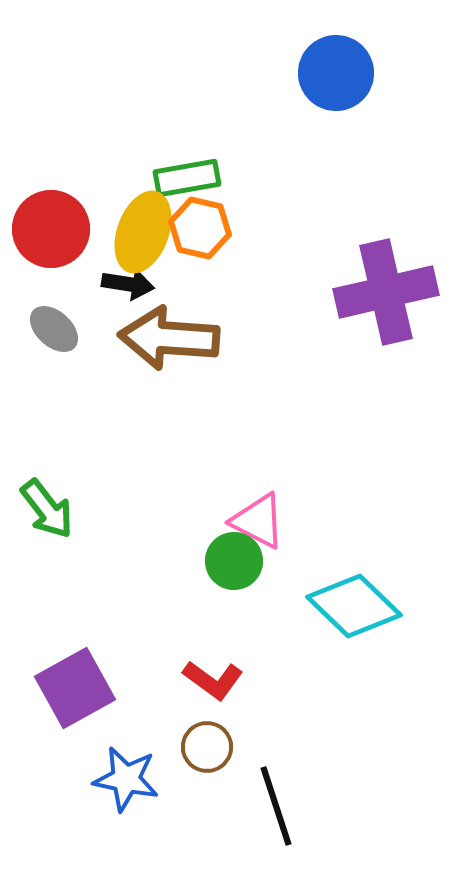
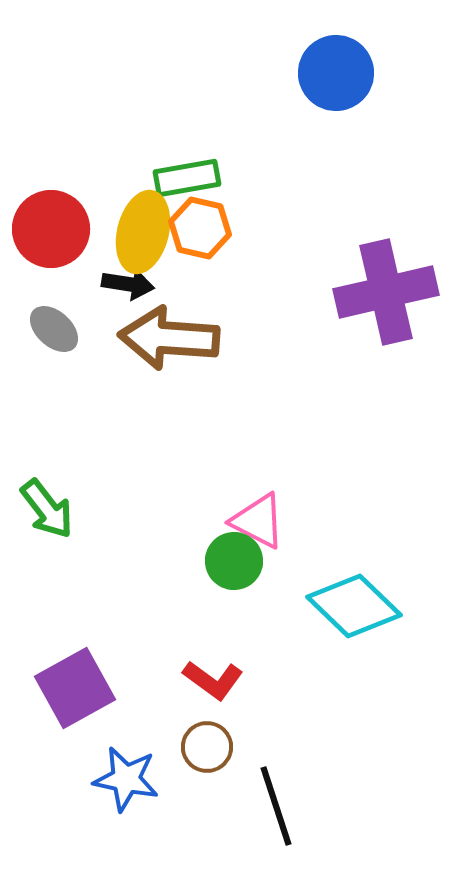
yellow ellipse: rotated 6 degrees counterclockwise
